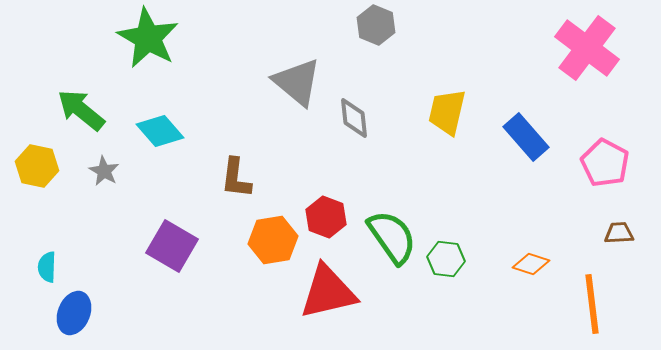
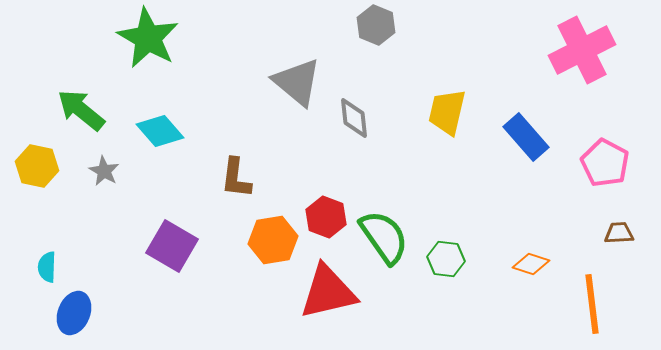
pink cross: moved 5 px left, 2 px down; rotated 26 degrees clockwise
green semicircle: moved 8 px left
